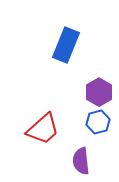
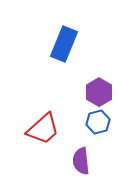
blue rectangle: moved 2 px left, 1 px up
